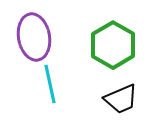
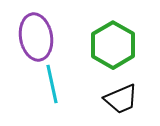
purple ellipse: moved 2 px right
cyan line: moved 2 px right
